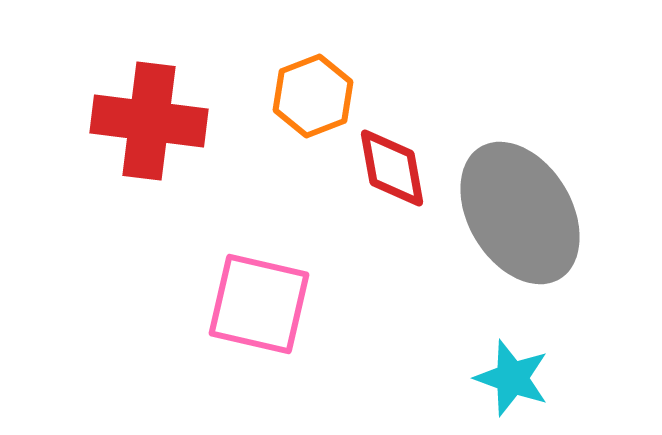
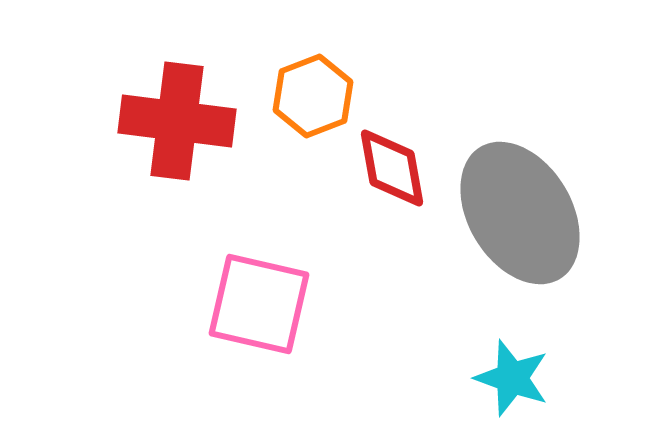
red cross: moved 28 px right
